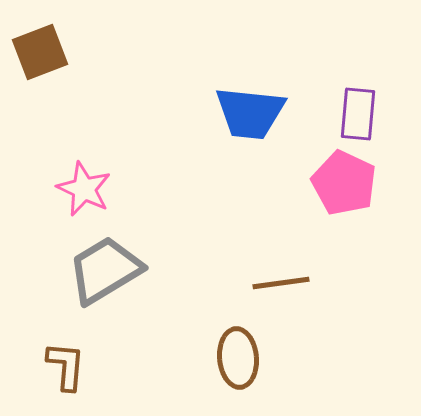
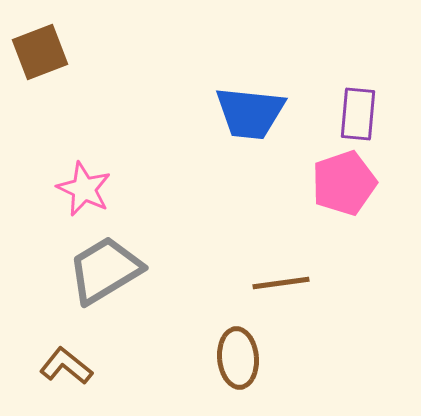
pink pentagon: rotated 28 degrees clockwise
brown L-shape: rotated 56 degrees counterclockwise
